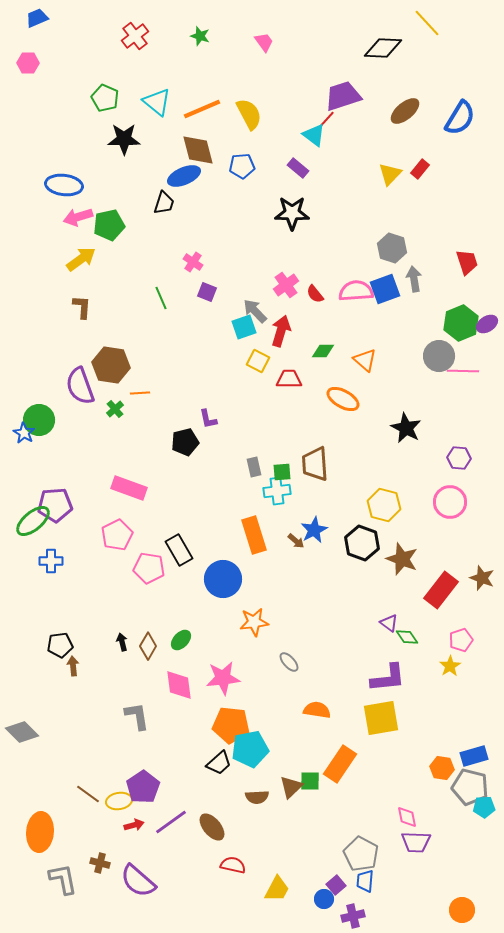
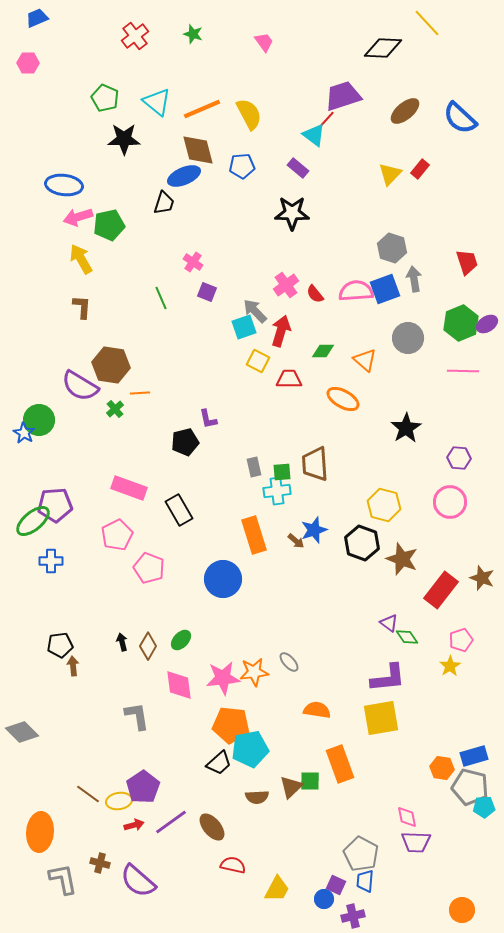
green star at (200, 36): moved 7 px left, 2 px up
blue semicircle at (460, 118): rotated 102 degrees clockwise
yellow arrow at (81, 259): rotated 84 degrees counterclockwise
gray circle at (439, 356): moved 31 px left, 18 px up
purple semicircle at (80, 386): rotated 39 degrees counterclockwise
black star at (406, 428): rotated 12 degrees clockwise
blue star at (314, 530): rotated 8 degrees clockwise
black rectangle at (179, 550): moved 40 px up
pink pentagon at (149, 568): rotated 12 degrees clockwise
orange star at (254, 622): moved 50 px down
orange rectangle at (340, 764): rotated 54 degrees counterclockwise
purple square at (336, 885): rotated 24 degrees counterclockwise
